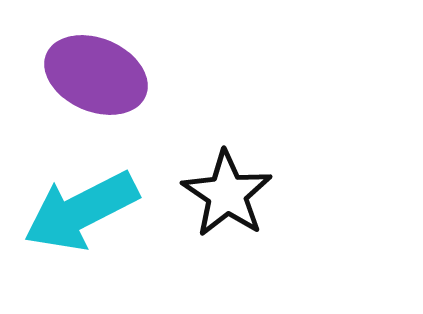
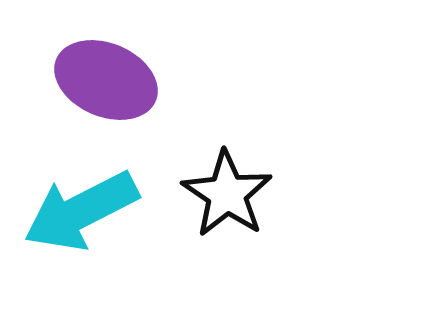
purple ellipse: moved 10 px right, 5 px down
